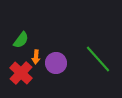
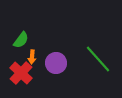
orange arrow: moved 4 px left
